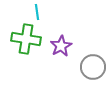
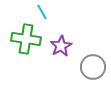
cyan line: moved 5 px right; rotated 21 degrees counterclockwise
